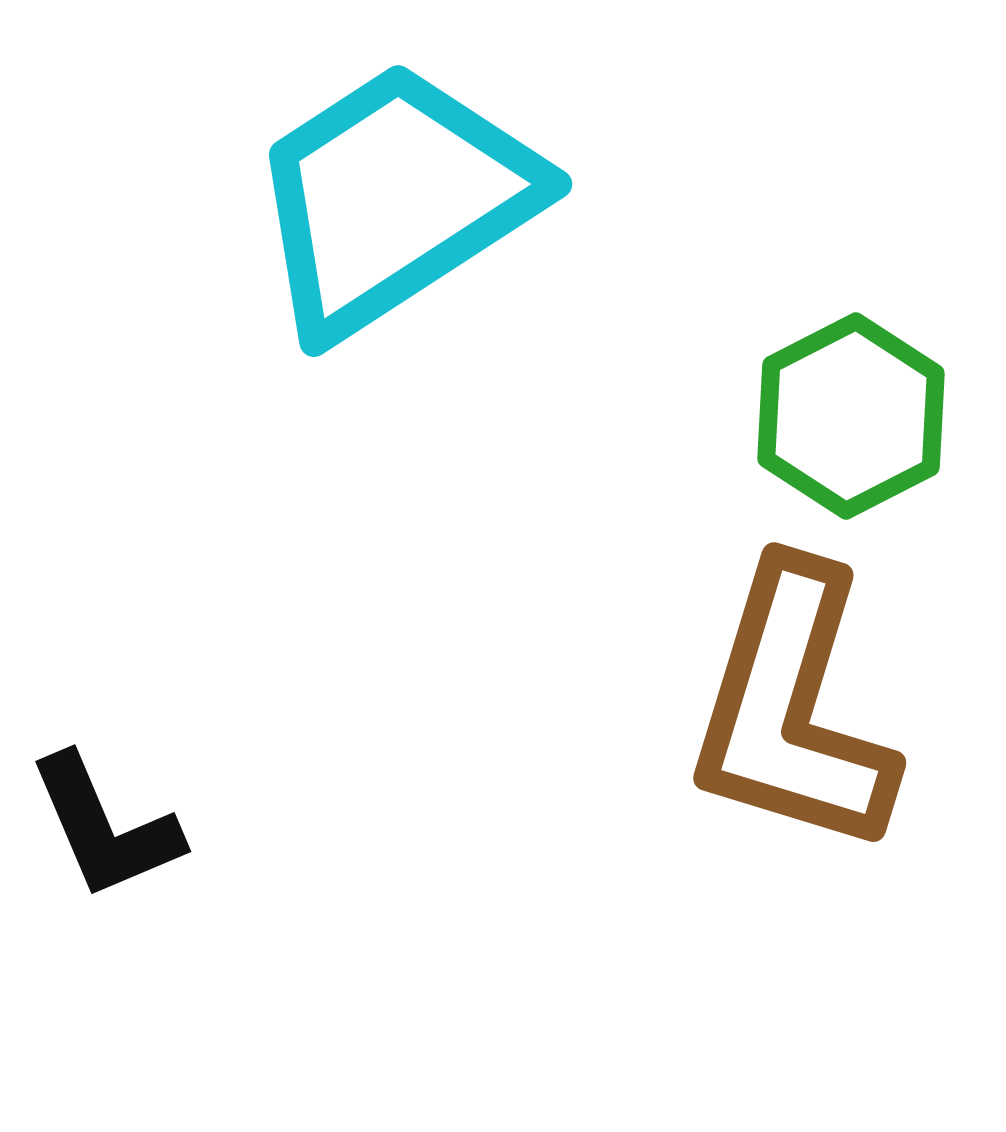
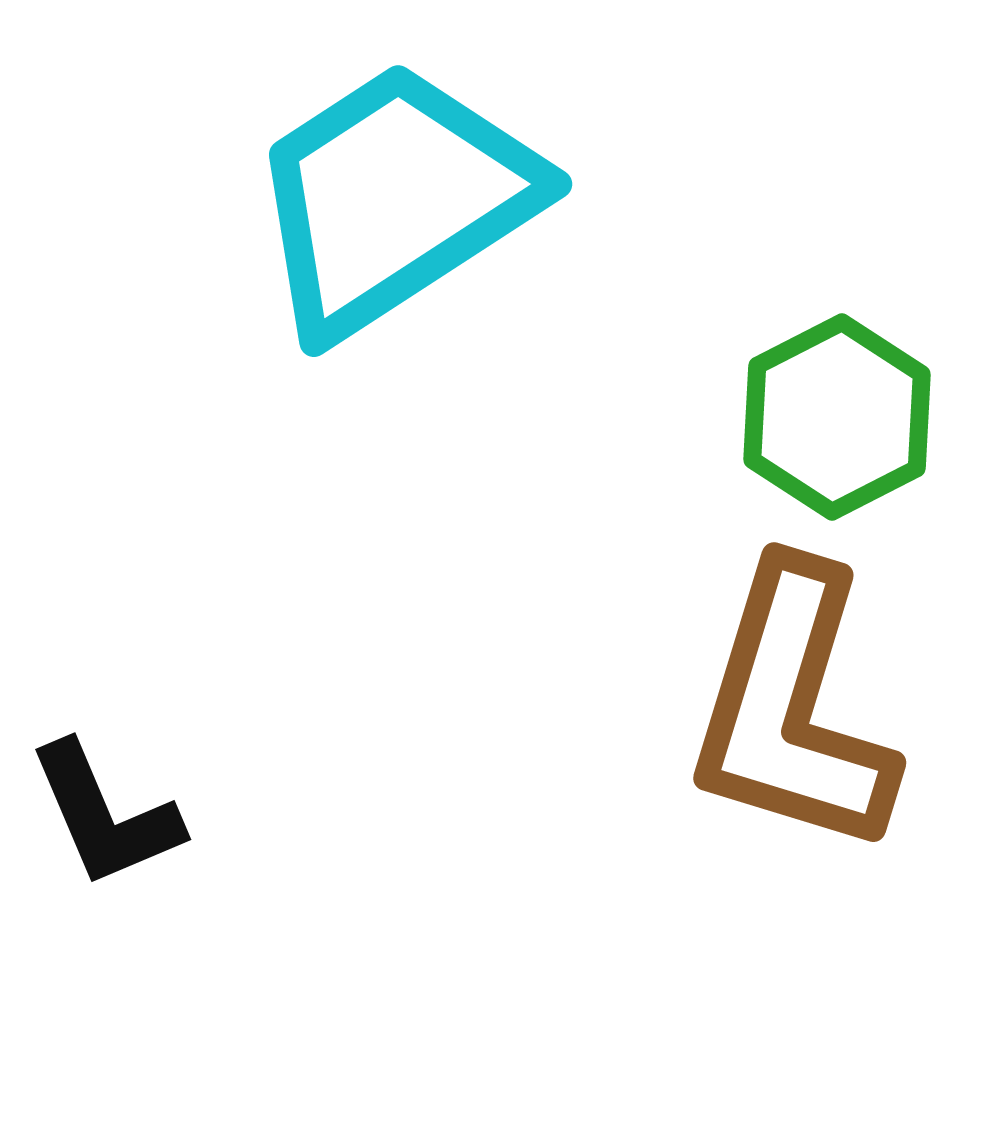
green hexagon: moved 14 px left, 1 px down
black L-shape: moved 12 px up
